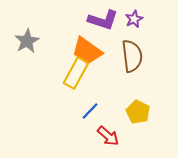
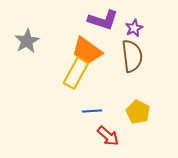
purple star: moved 9 px down
blue line: moved 2 px right; rotated 42 degrees clockwise
